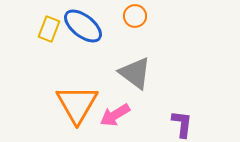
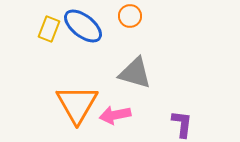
orange circle: moved 5 px left
gray triangle: rotated 21 degrees counterclockwise
pink arrow: rotated 20 degrees clockwise
